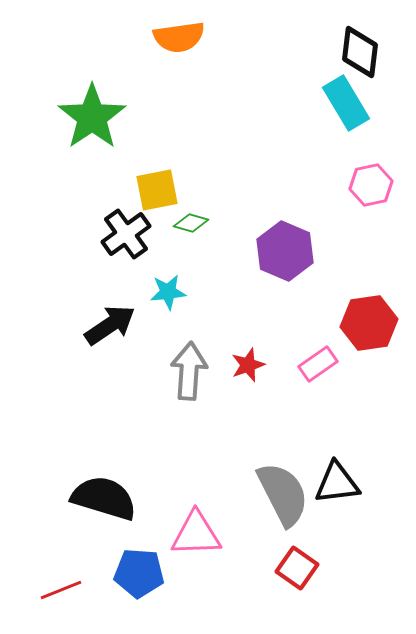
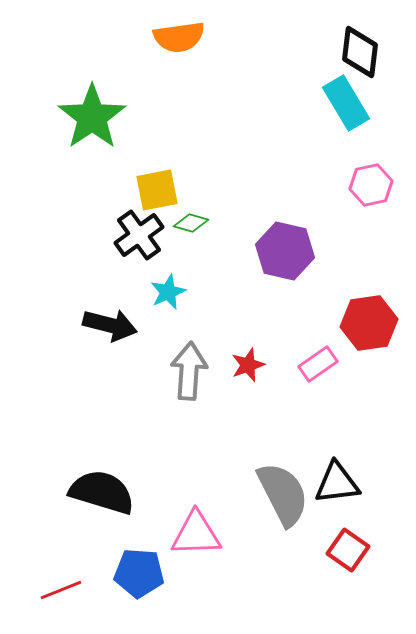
black cross: moved 13 px right, 1 px down
purple hexagon: rotated 10 degrees counterclockwise
cyan star: rotated 18 degrees counterclockwise
black arrow: rotated 48 degrees clockwise
black semicircle: moved 2 px left, 6 px up
red square: moved 51 px right, 18 px up
